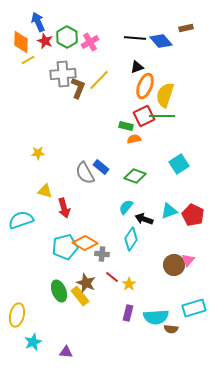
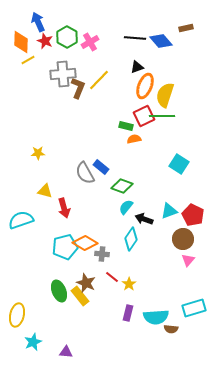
cyan square at (179, 164): rotated 24 degrees counterclockwise
green diamond at (135, 176): moved 13 px left, 10 px down
brown circle at (174, 265): moved 9 px right, 26 px up
